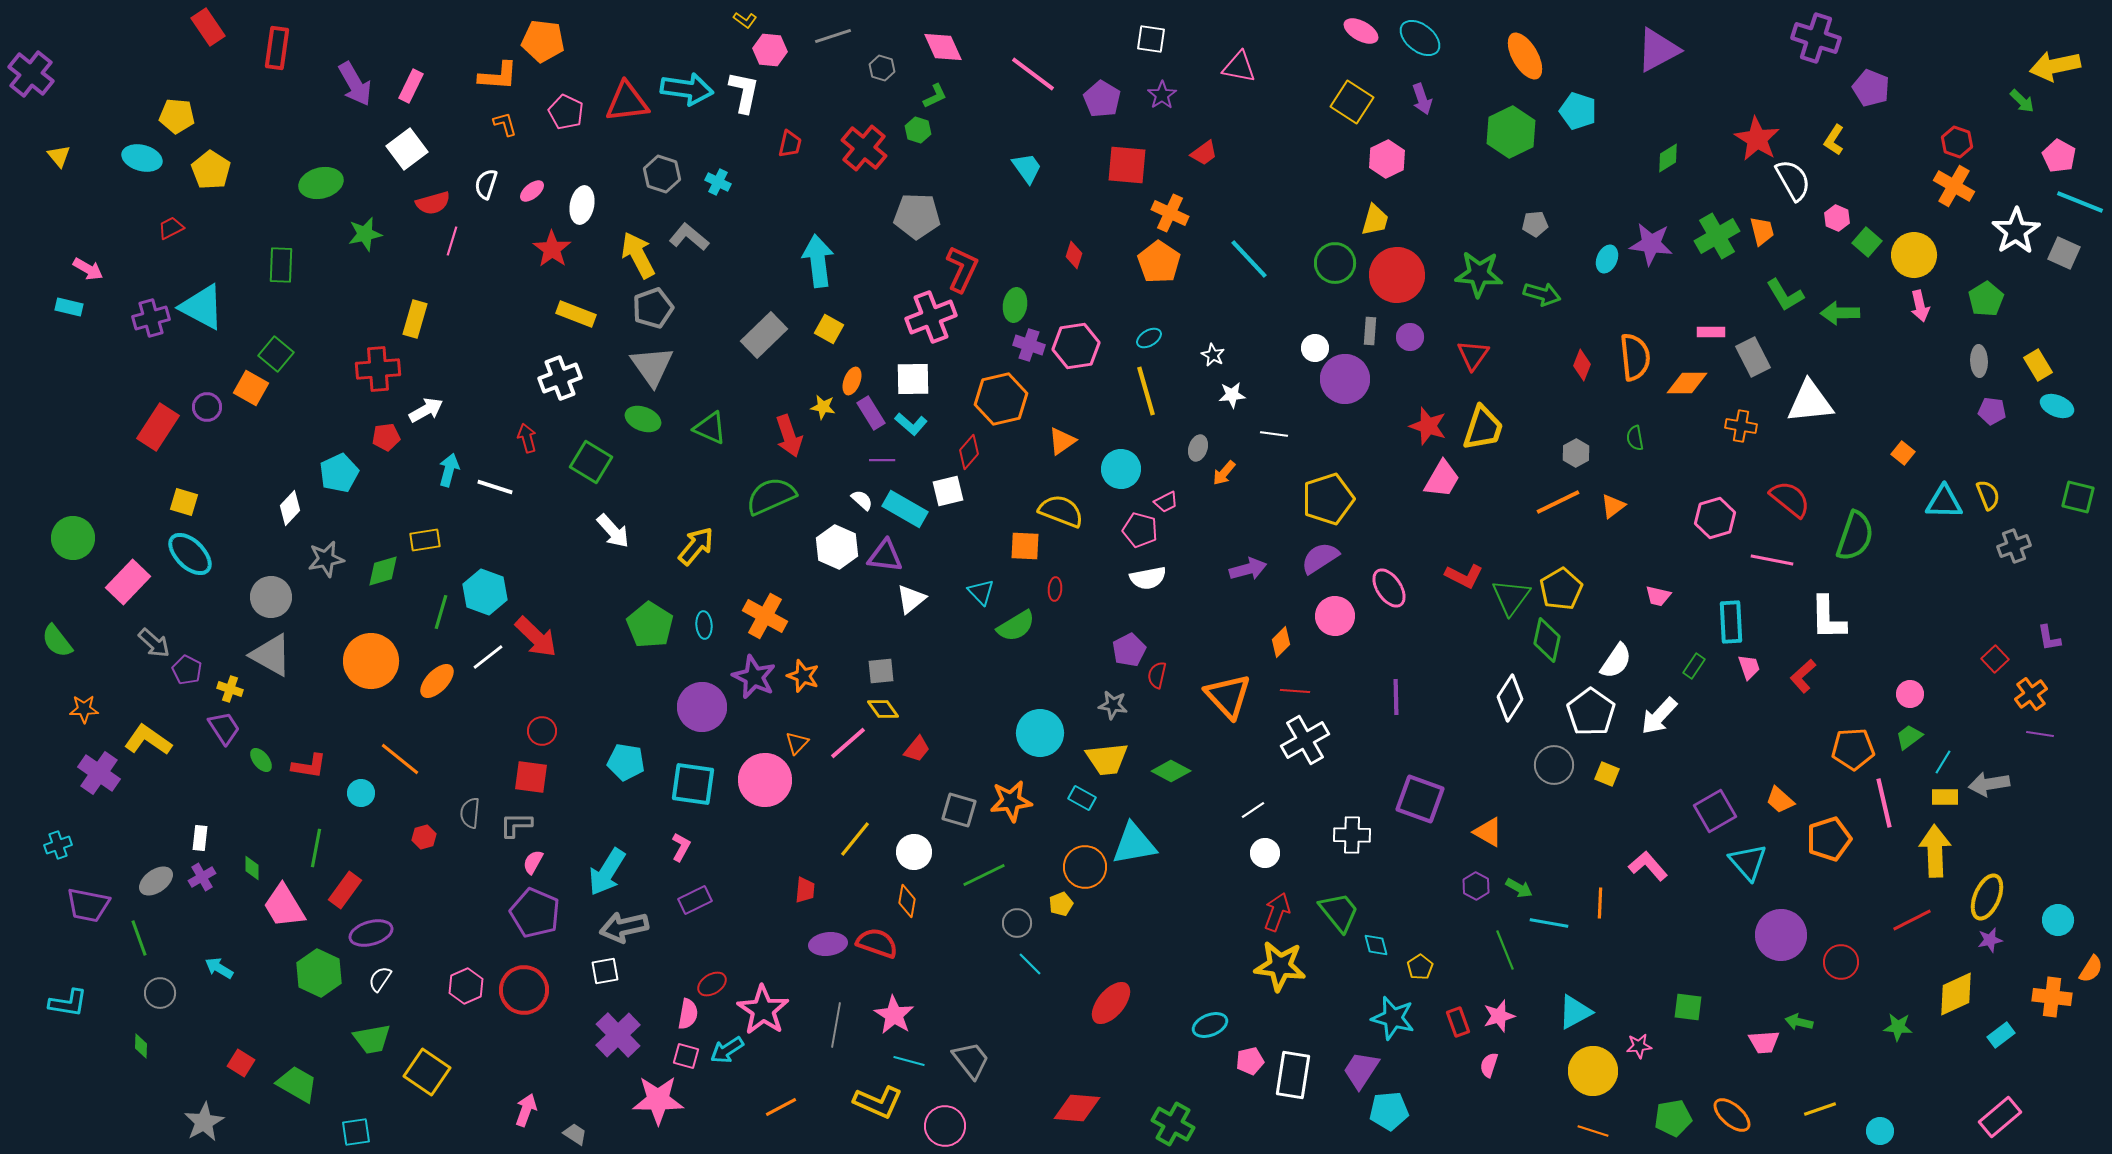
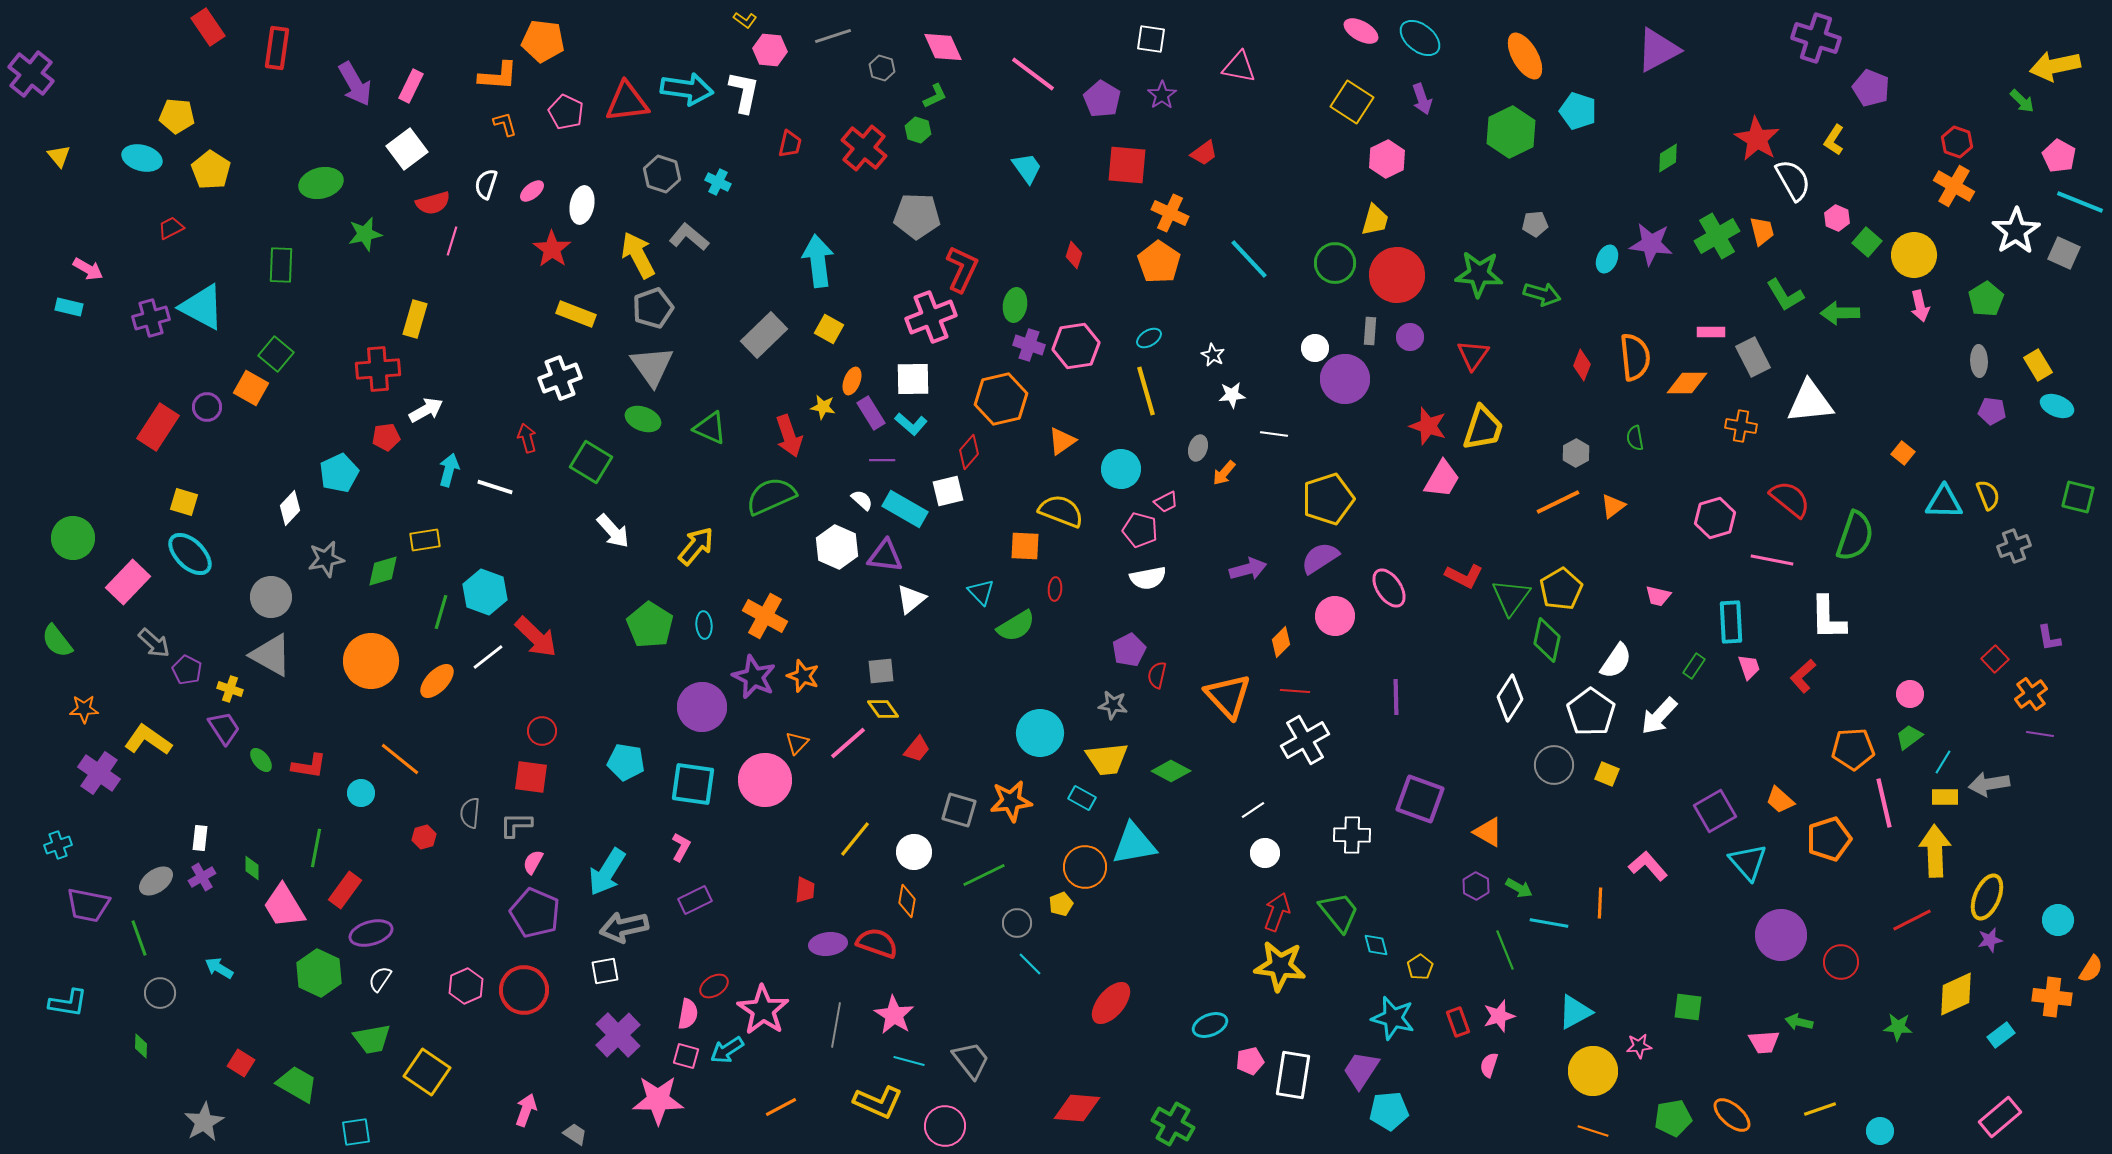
red ellipse at (712, 984): moved 2 px right, 2 px down
